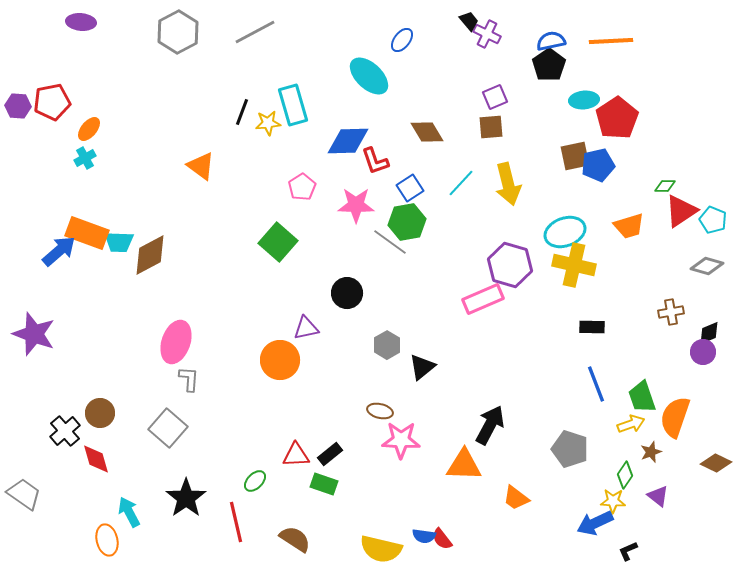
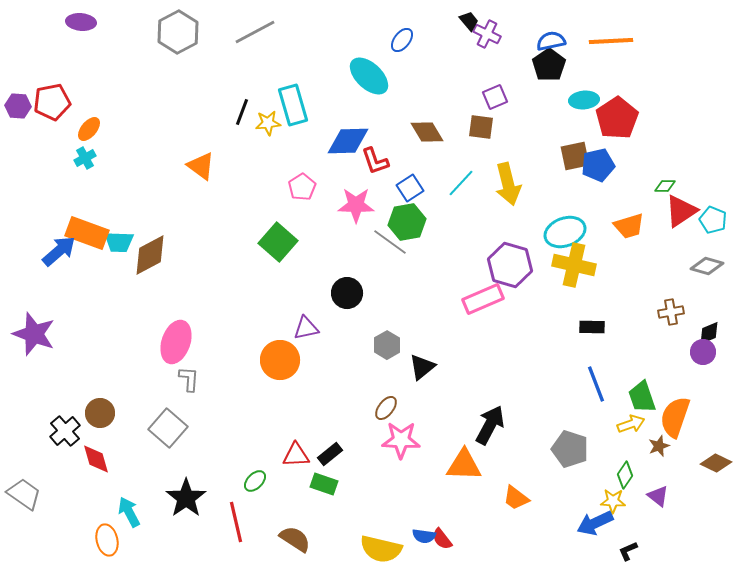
brown square at (491, 127): moved 10 px left; rotated 12 degrees clockwise
brown ellipse at (380, 411): moved 6 px right, 3 px up; rotated 65 degrees counterclockwise
brown star at (651, 452): moved 8 px right, 6 px up
